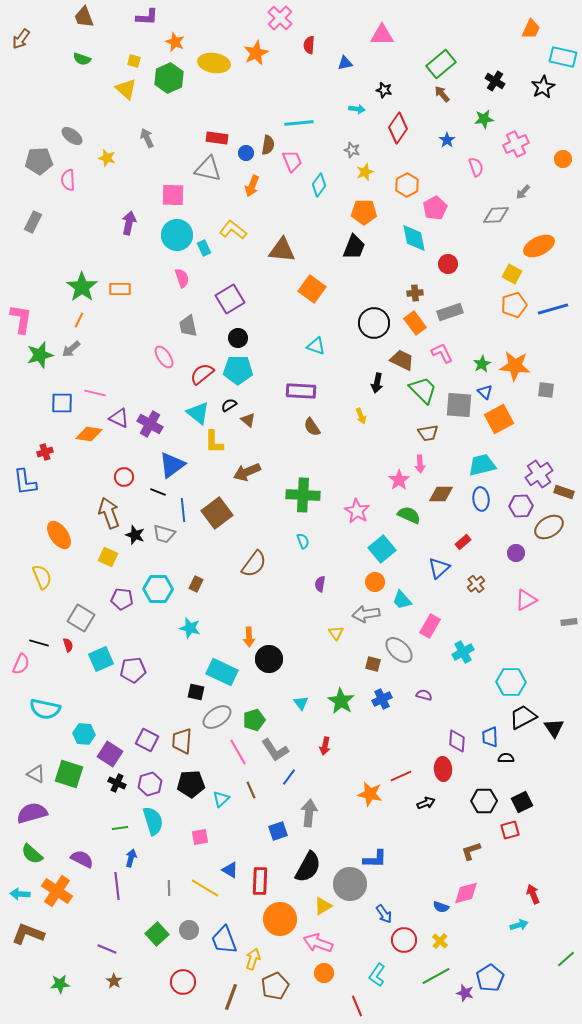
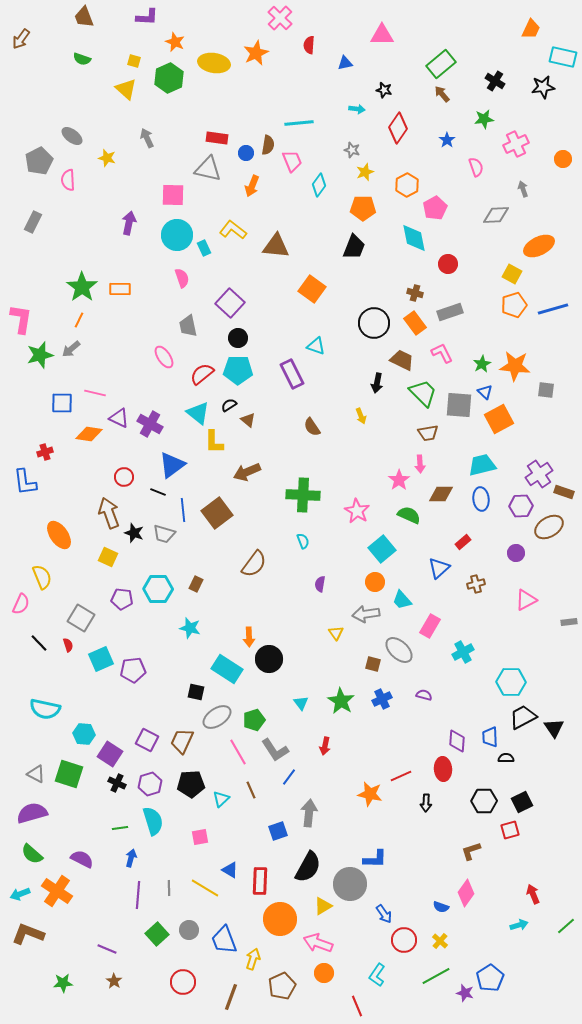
black star at (543, 87): rotated 20 degrees clockwise
gray pentagon at (39, 161): rotated 24 degrees counterclockwise
gray arrow at (523, 192): moved 3 px up; rotated 119 degrees clockwise
orange pentagon at (364, 212): moved 1 px left, 4 px up
brown triangle at (282, 250): moved 6 px left, 4 px up
brown cross at (415, 293): rotated 21 degrees clockwise
purple square at (230, 299): moved 4 px down; rotated 16 degrees counterclockwise
green trapezoid at (423, 390): moved 3 px down
purple rectangle at (301, 391): moved 9 px left, 17 px up; rotated 60 degrees clockwise
black star at (135, 535): moved 1 px left, 2 px up
brown cross at (476, 584): rotated 24 degrees clockwise
black line at (39, 643): rotated 30 degrees clockwise
pink semicircle at (21, 664): moved 60 px up
cyan rectangle at (222, 672): moved 5 px right, 3 px up; rotated 8 degrees clockwise
brown trapezoid at (182, 741): rotated 20 degrees clockwise
black arrow at (426, 803): rotated 114 degrees clockwise
purple line at (117, 886): moved 21 px right, 9 px down; rotated 12 degrees clockwise
pink diamond at (466, 893): rotated 40 degrees counterclockwise
cyan arrow at (20, 894): rotated 24 degrees counterclockwise
green line at (566, 959): moved 33 px up
green star at (60, 984): moved 3 px right, 1 px up
brown pentagon at (275, 986): moved 7 px right
